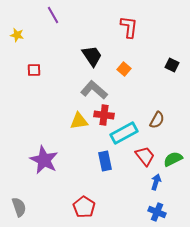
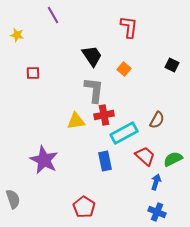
red square: moved 1 px left, 3 px down
gray L-shape: rotated 56 degrees clockwise
red cross: rotated 18 degrees counterclockwise
yellow triangle: moved 3 px left
red trapezoid: rotated 10 degrees counterclockwise
gray semicircle: moved 6 px left, 8 px up
